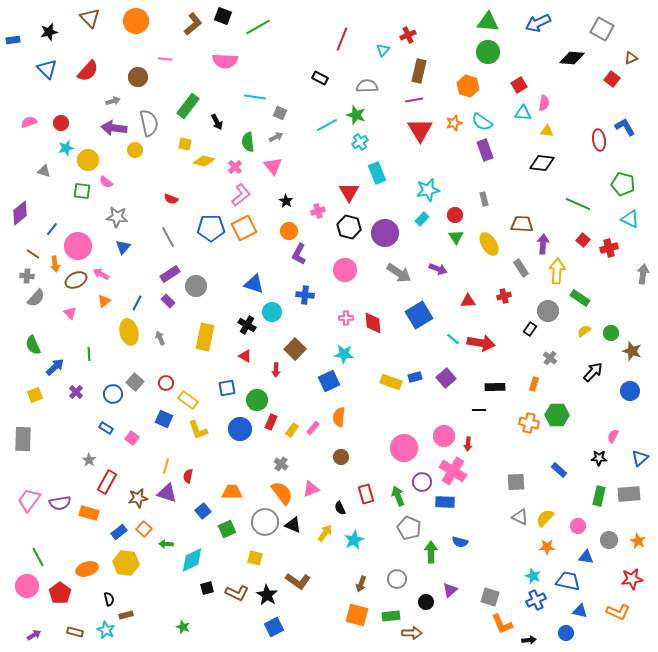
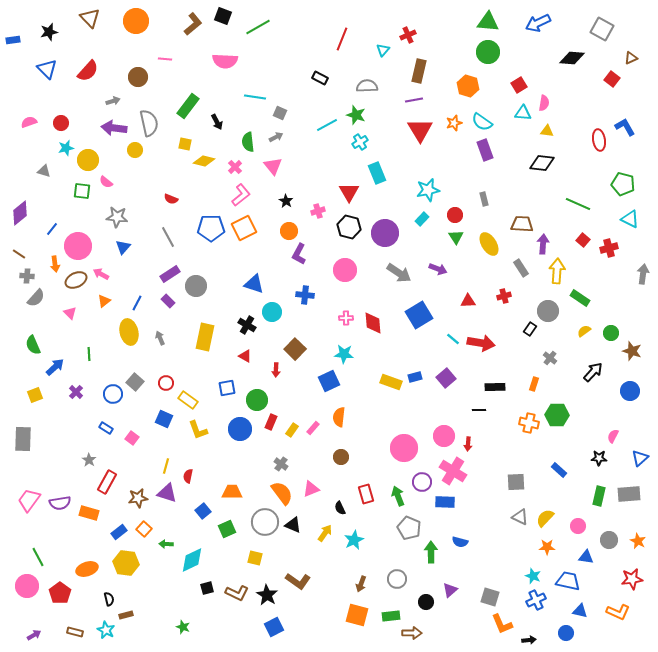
brown line at (33, 254): moved 14 px left
